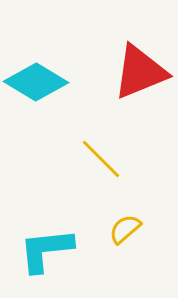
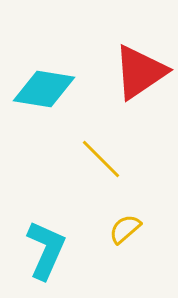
red triangle: rotated 12 degrees counterclockwise
cyan diamond: moved 8 px right, 7 px down; rotated 22 degrees counterclockwise
cyan L-shape: rotated 120 degrees clockwise
